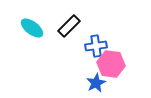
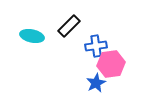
cyan ellipse: moved 8 px down; rotated 25 degrees counterclockwise
pink hexagon: rotated 16 degrees counterclockwise
